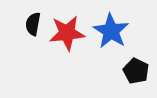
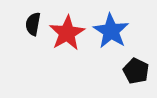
red star: rotated 24 degrees counterclockwise
